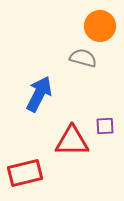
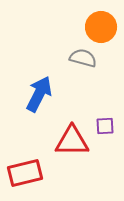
orange circle: moved 1 px right, 1 px down
